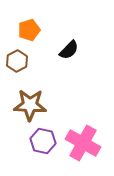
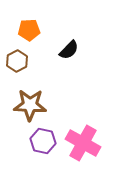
orange pentagon: rotated 15 degrees clockwise
